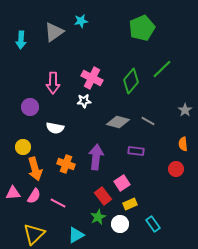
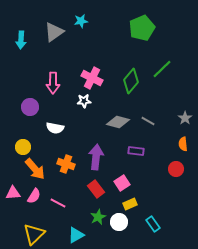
gray star: moved 8 px down
orange arrow: rotated 25 degrees counterclockwise
red rectangle: moved 7 px left, 7 px up
white circle: moved 1 px left, 2 px up
